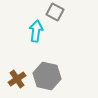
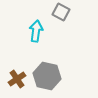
gray square: moved 6 px right
